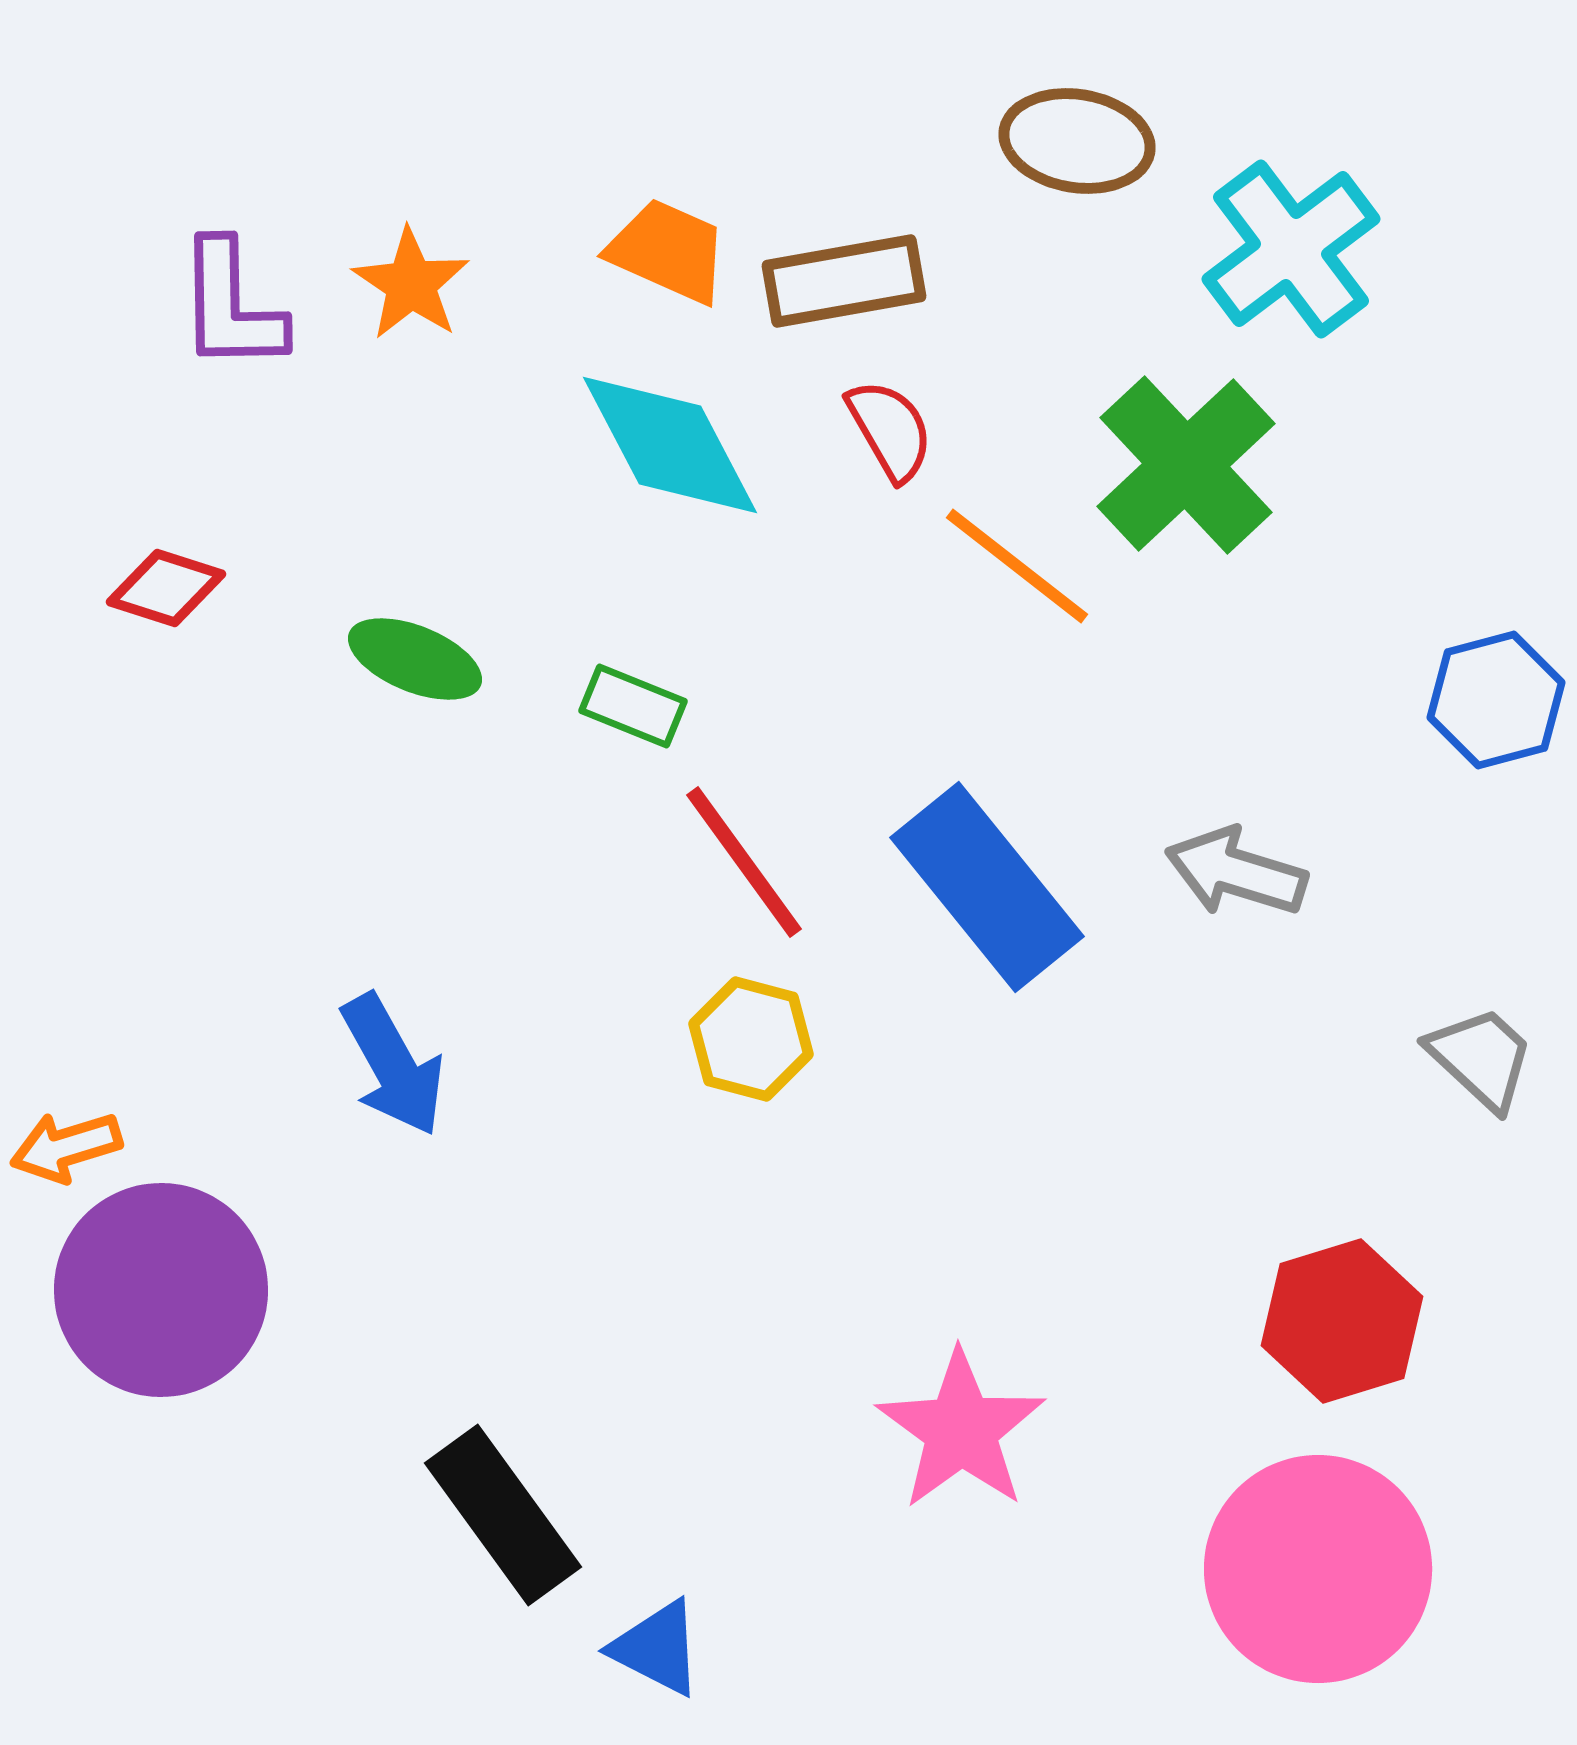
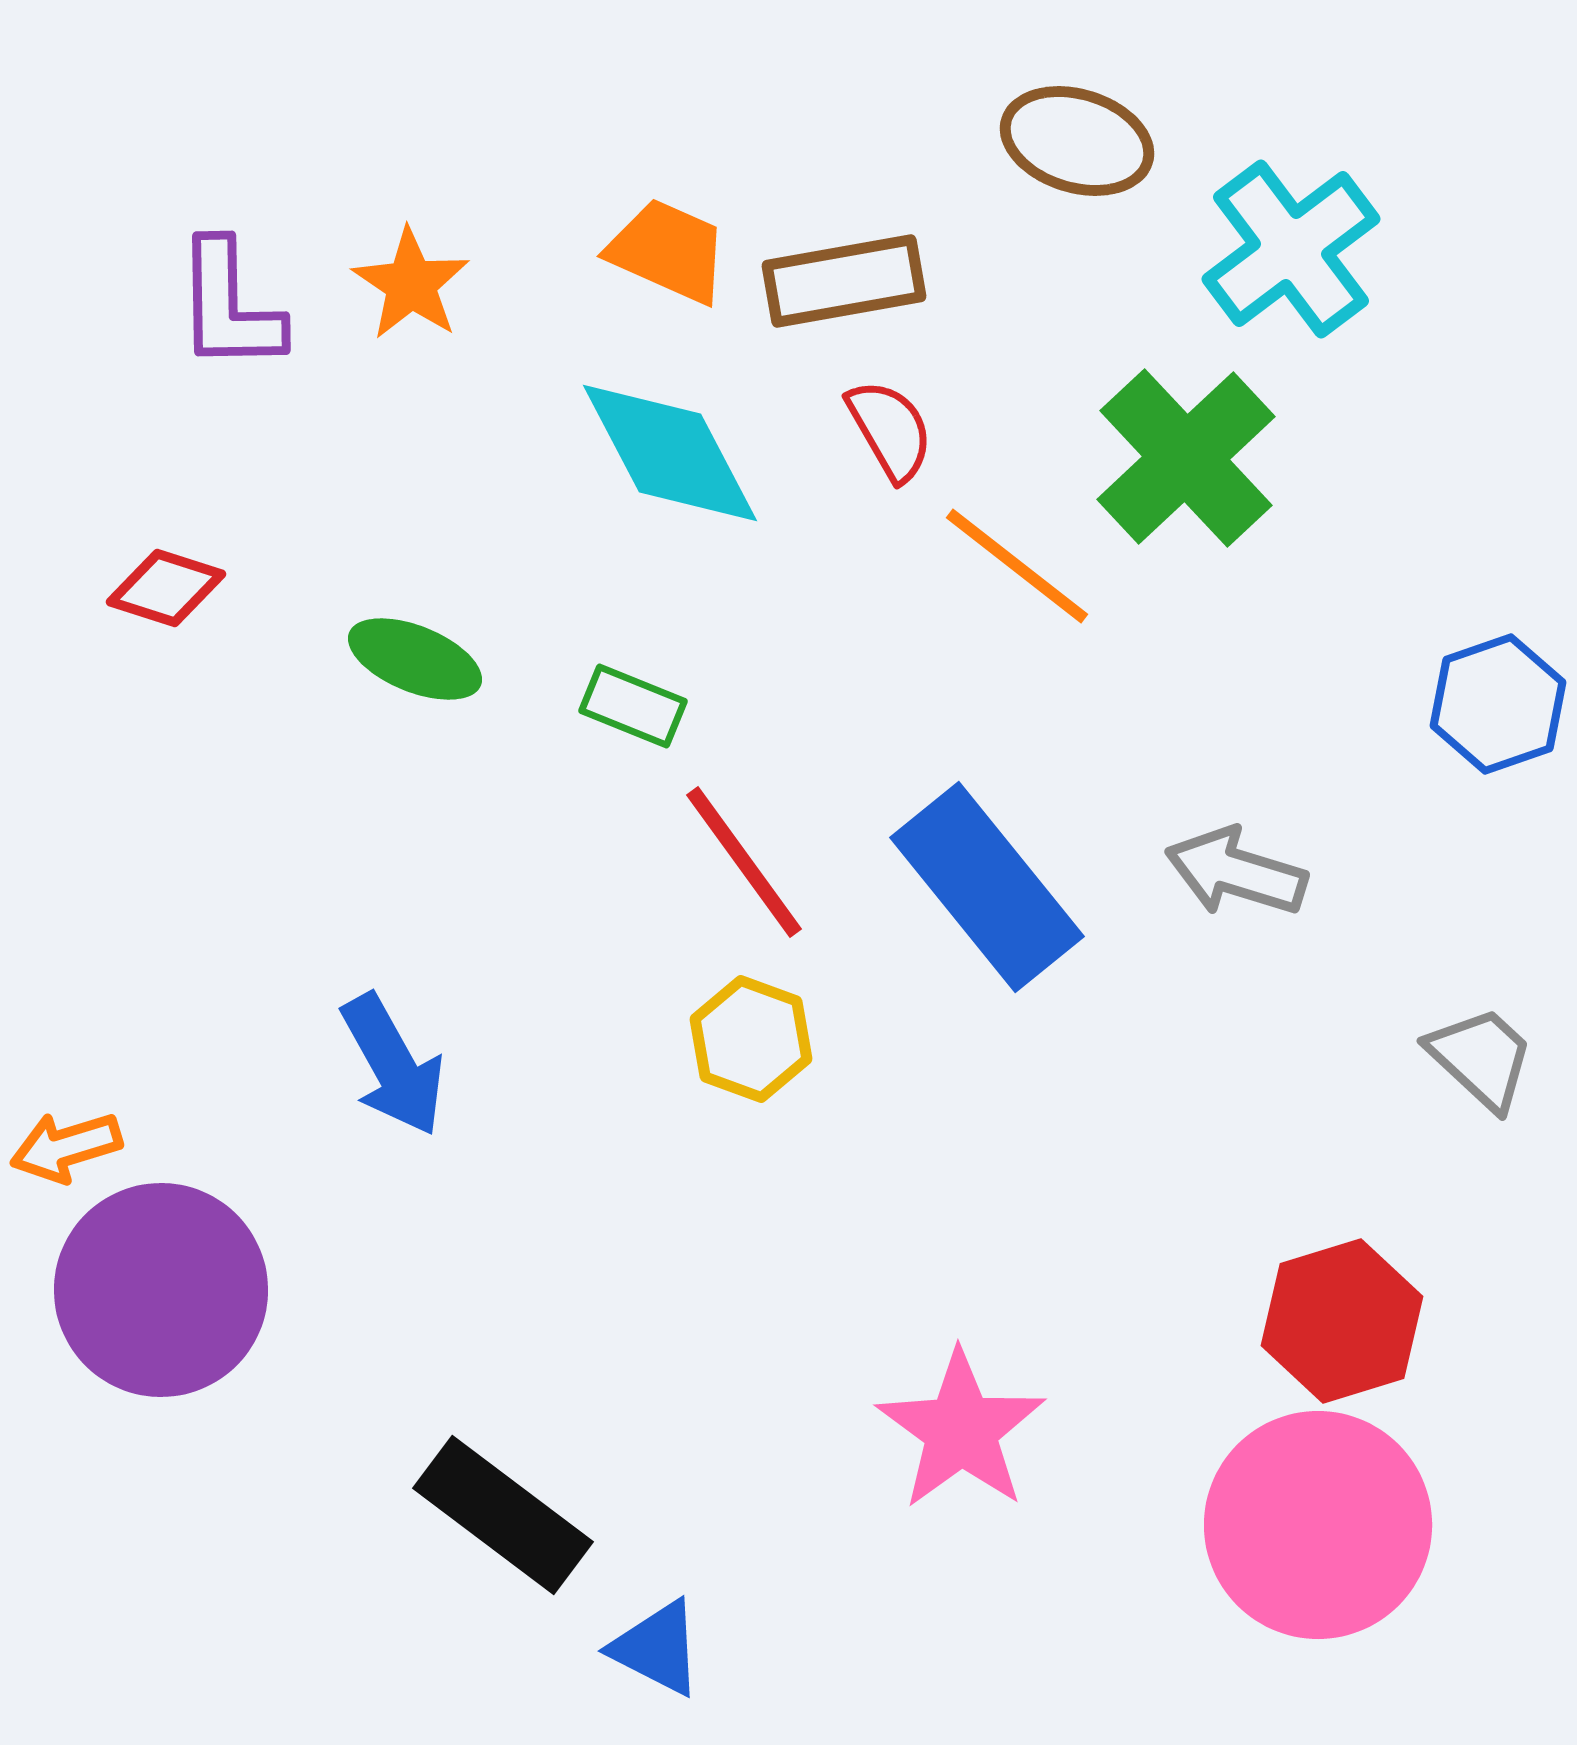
brown ellipse: rotated 8 degrees clockwise
purple L-shape: moved 2 px left
cyan diamond: moved 8 px down
green cross: moved 7 px up
blue hexagon: moved 2 px right, 4 px down; rotated 4 degrees counterclockwise
yellow hexagon: rotated 5 degrees clockwise
black rectangle: rotated 17 degrees counterclockwise
pink circle: moved 44 px up
